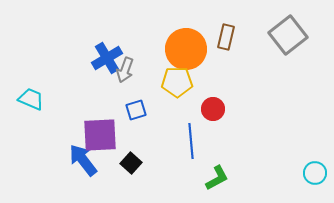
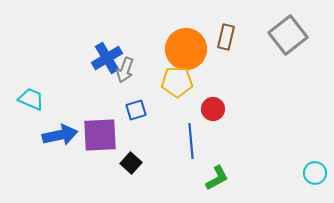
blue arrow: moved 23 px left, 25 px up; rotated 116 degrees clockwise
